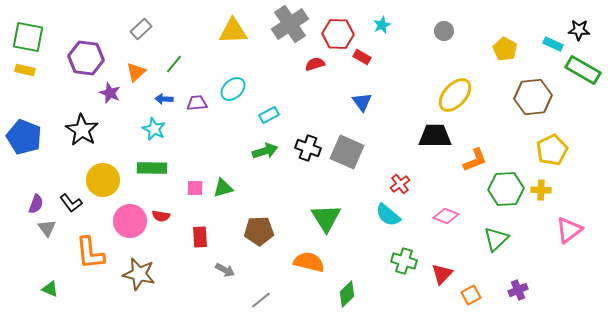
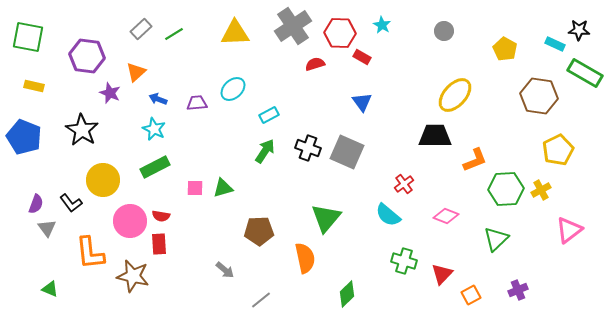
gray cross at (290, 24): moved 3 px right, 2 px down
cyan star at (382, 25): rotated 18 degrees counterclockwise
yellow triangle at (233, 31): moved 2 px right, 2 px down
red hexagon at (338, 34): moved 2 px right, 1 px up
cyan rectangle at (553, 44): moved 2 px right
purple hexagon at (86, 58): moved 1 px right, 2 px up
green line at (174, 64): moved 30 px up; rotated 18 degrees clockwise
yellow rectangle at (25, 70): moved 9 px right, 16 px down
green rectangle at (583, 70): moved 2 px right, 3 px down
brown hexagon at (533, 97): moved 6 px right, 1 px up; rotated 15 degrees clockwise
blue arrow at (164, 99): moved 6 px left; rotated 18 degrees clockwise
yellow pentagon at (552, 150): moved 6 px right
green arrow at (265, 151): rotated 40 degrees counterclockwise
green rectangle at (152, 168): moved 3 px right, 1 px up; rotated 28 degrees counterclockwise
red cross at (400, 184): moved 4 px right
yellow cross at (541, 190): rotated 30 degrees counterclockwise
green triangle at (326, 218): rotated 12 degrees clockwise
red rectangle at (200, 237): moved 41 px left, 7 px down
orange semicircle at (309, 262): moved 4 px left, 4 px up; rotated 64 degrees clockwise
gray arrow at (225, 270): rotated 12 degrees clockwise
brown star at (139, 274): moved 6 px left, 2 px down
